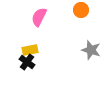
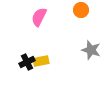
yellow rectangle: moved 11 px right, 11 px down
black cross: rotated 28 degrees clockwise
